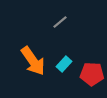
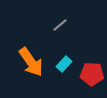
gray line: moved 3 px down
orange arrow: moved 2 px left, 1 px down
